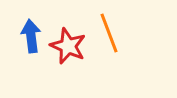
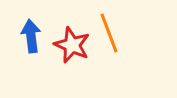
red star: moved 4 px right, 1 px up
